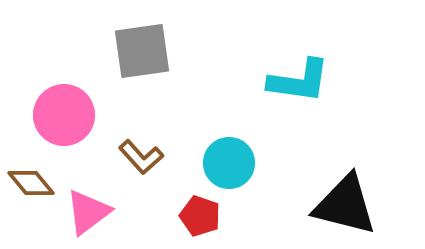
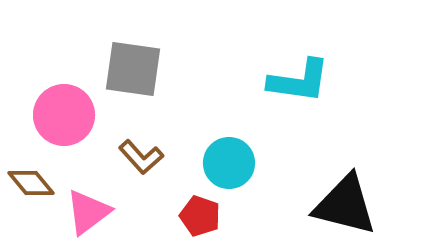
gray square: moved 9 px left, 18 px down; rotated 16 degrees clockwise
